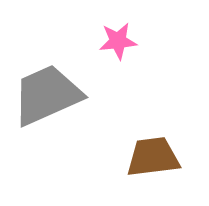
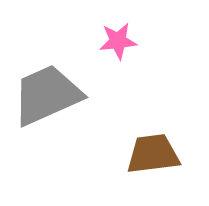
brown trapezoid: moved 3 px up
